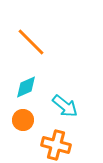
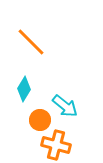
cyan diamond: moved 2 px left, 2 px down; rotated 35 degrees counterclockwise
orange circle: moved 17 px right
